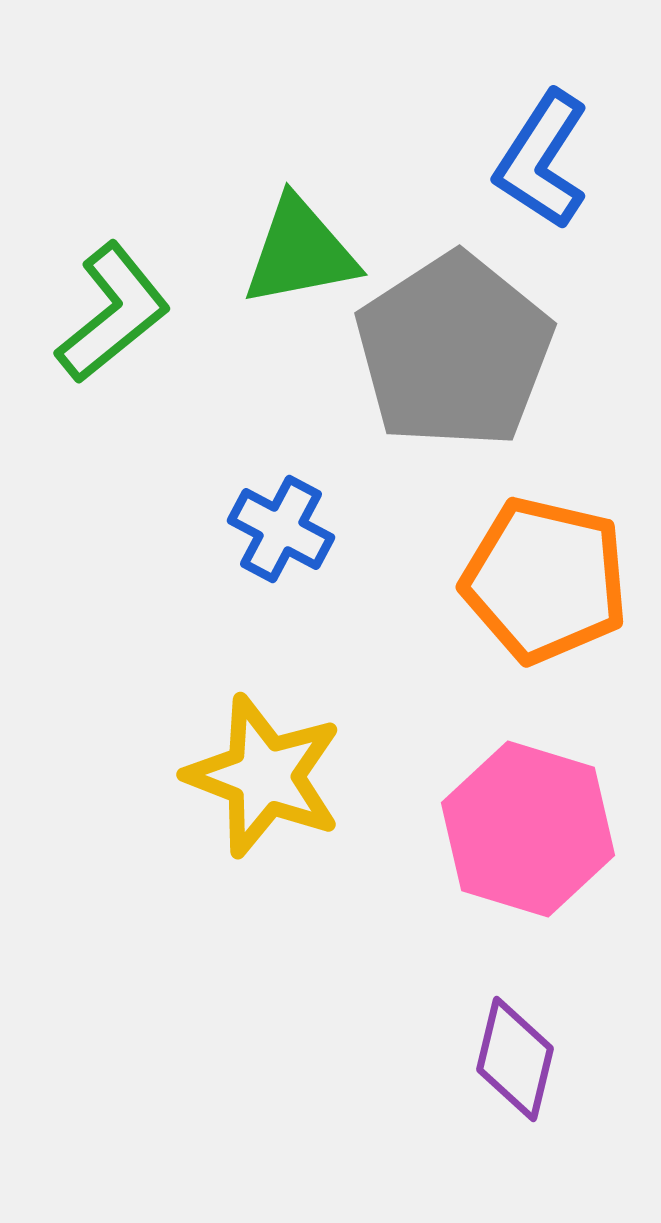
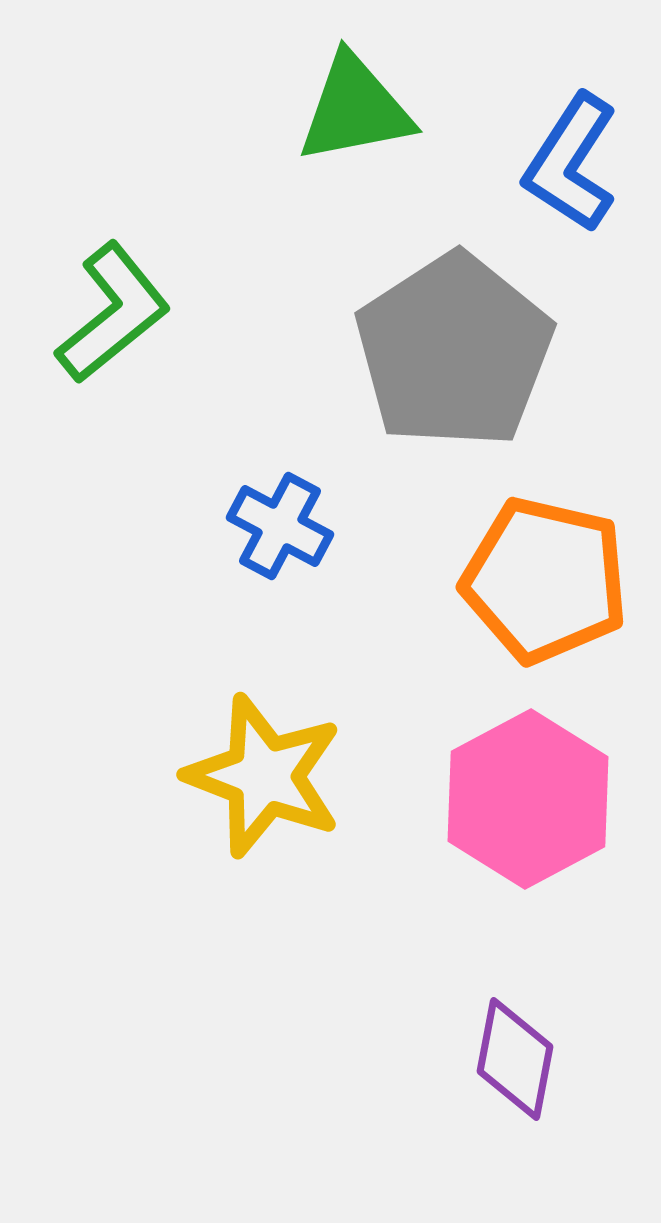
blue L-shape: moved 29 px right, 3 px down
green triangle: moved 55 px right, 143 px up
blue cross: moved 1 px left, 3 px up
pink hexagon: moved 30 px up; rotated 15 degrees clockwise
purple diamond: rotated 3 degrees counterclockwise
